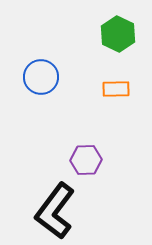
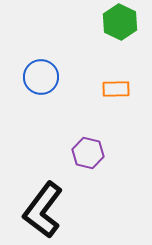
green hexagon: moved 2 px right, 12 px up
purple hexagon: moved 2 px right, 7 px up; rotated 16 degrees clockwise
black L-shape: moved 12 px left, 1 px up
